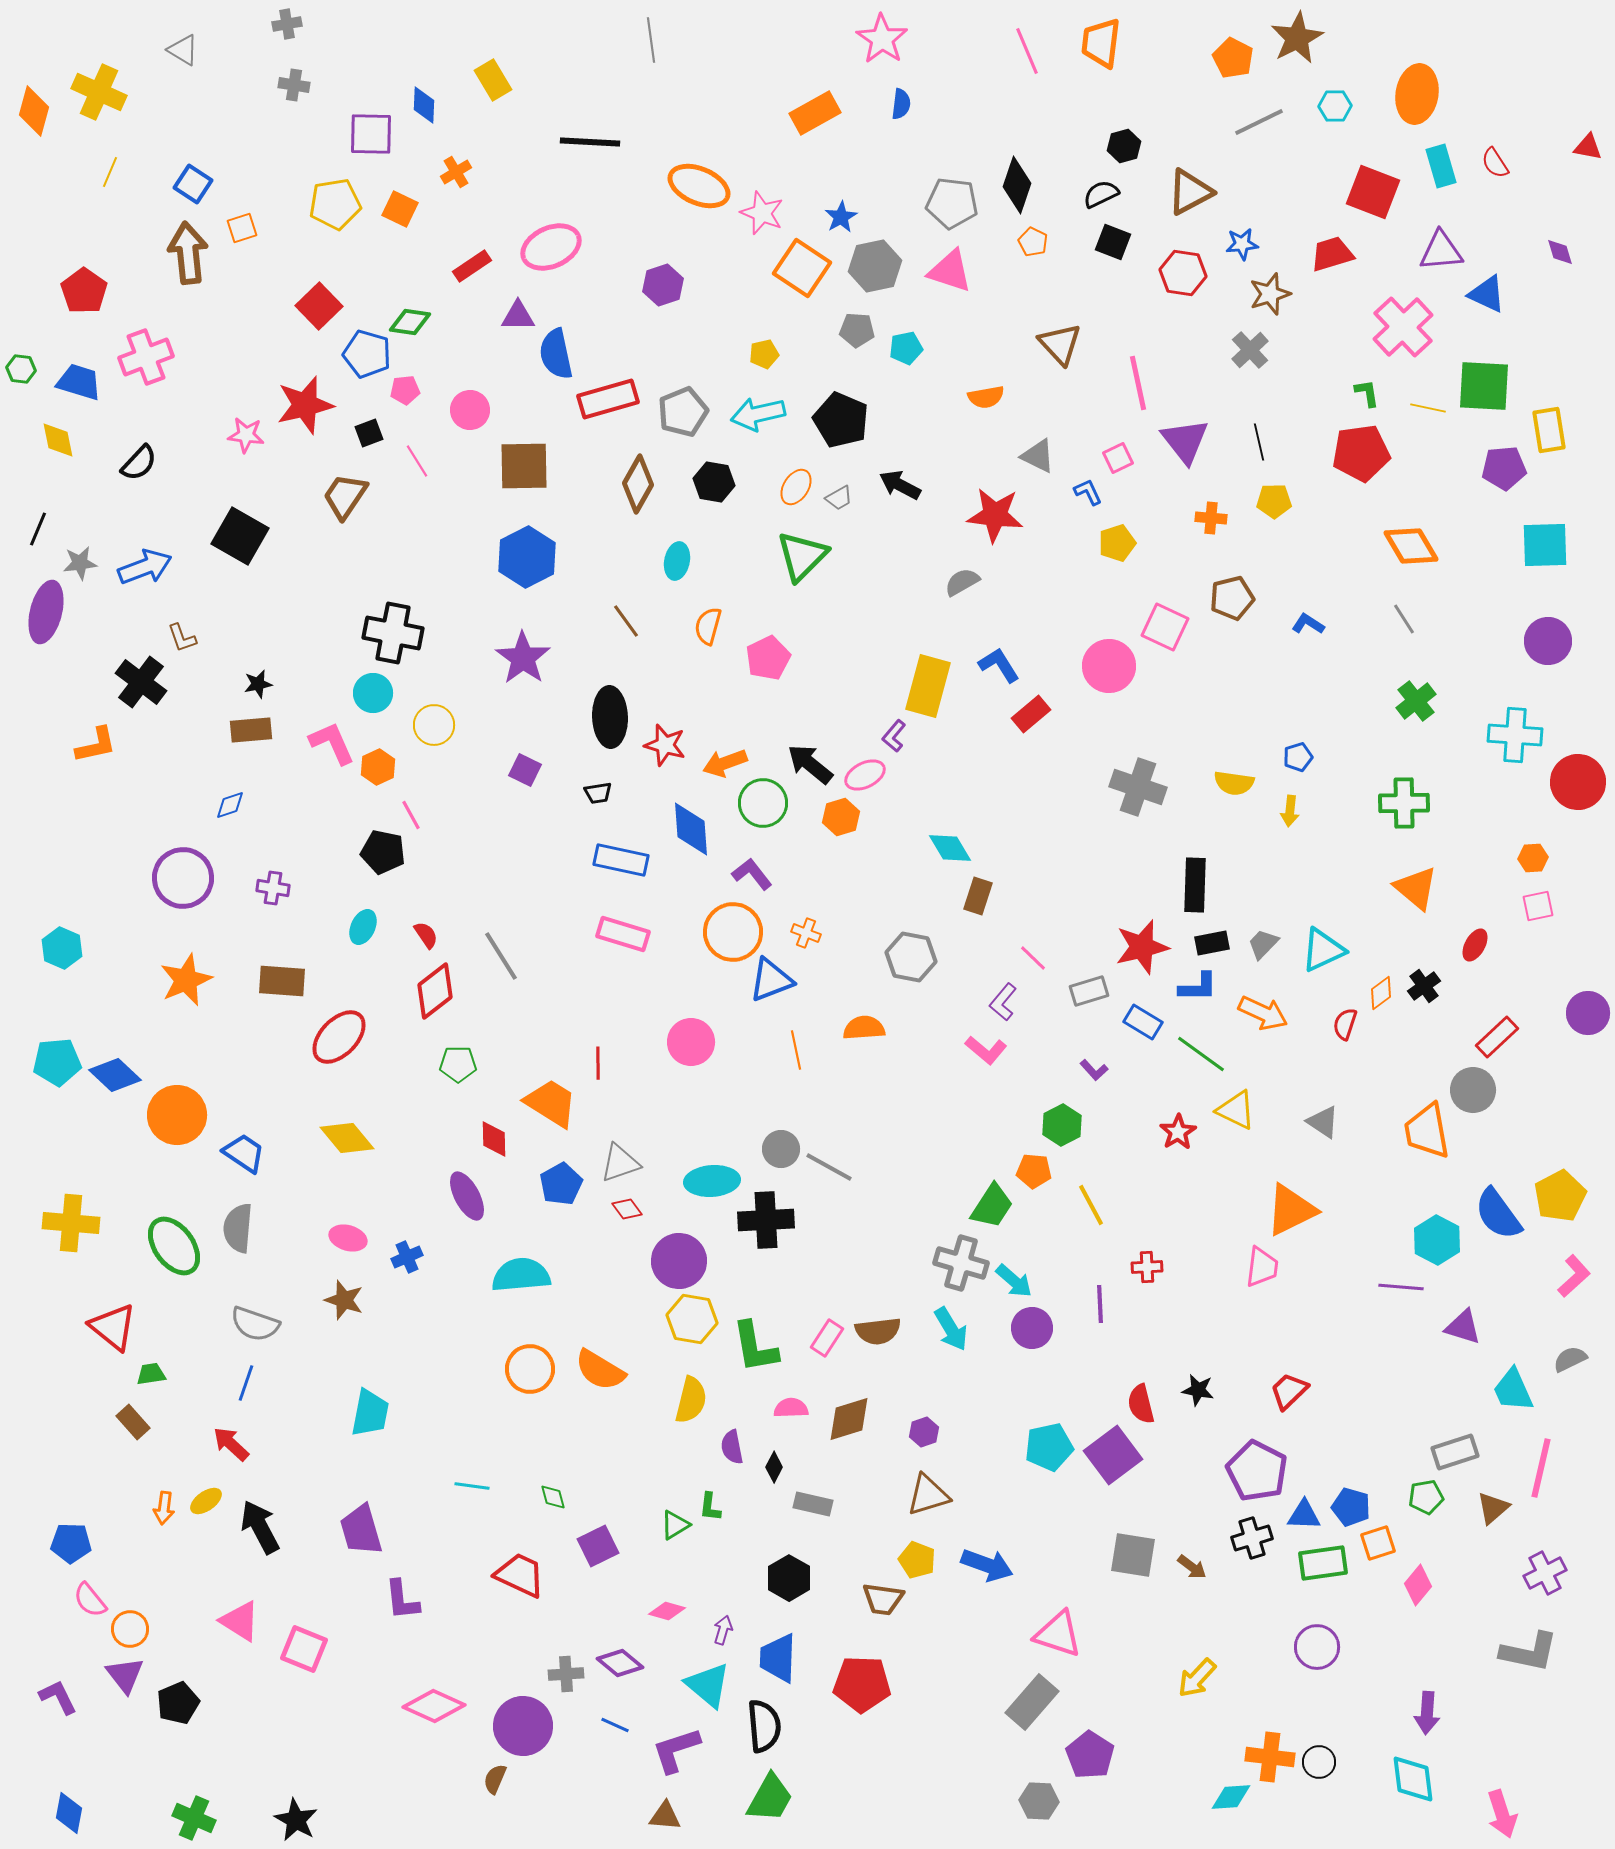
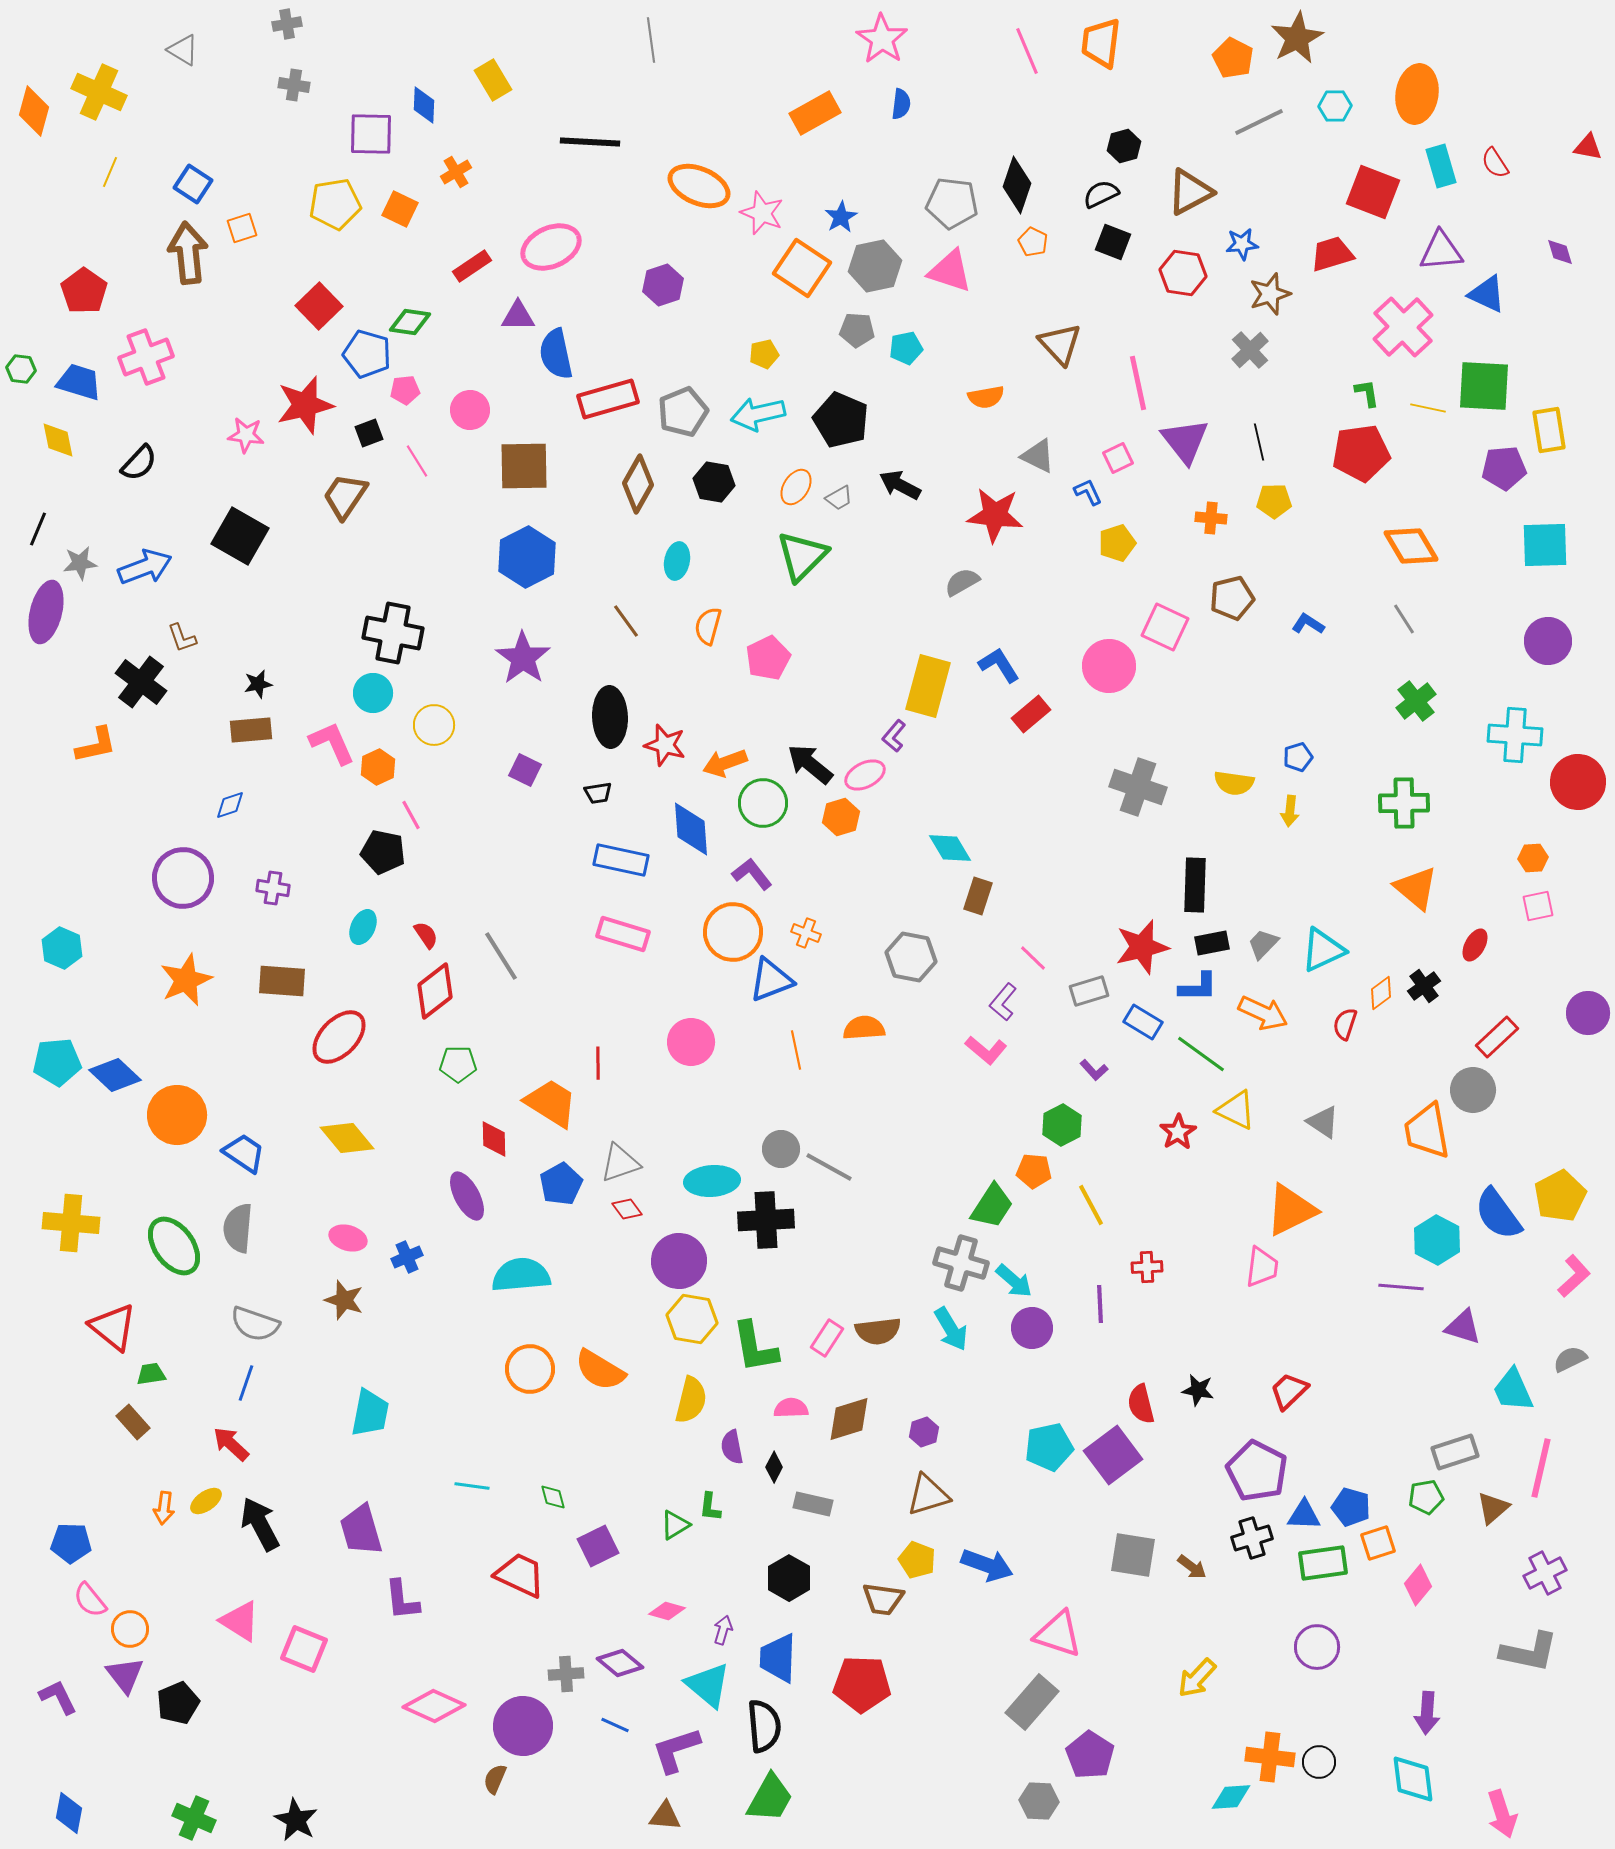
black arrow at (260, 1527): moved 3 px up
